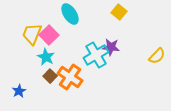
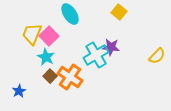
pink square: moved 1 px down
